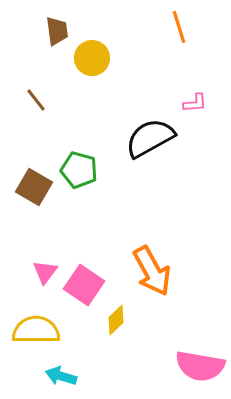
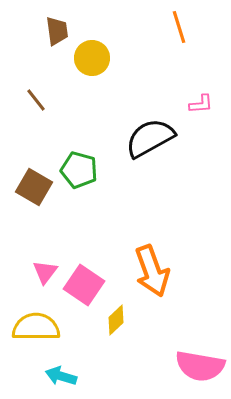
pink L-shape: moved 6 px right, 1 px down
orange arrow: rotated 9 degrees clockwise
yellow semicircle: moved 3 px up
